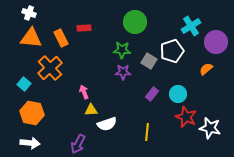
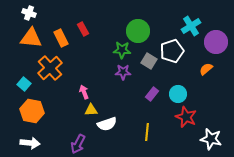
green circle: moved 3 px right, 9 px down
red rectangle: moved 1 px left, 1 px down; rotated 64 degrees clockwise
orange hexagon: moved 2 px up
white star: moved 1 px right, 11 px down
